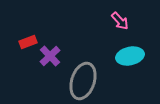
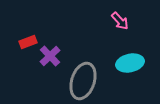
cyan ellipse: moved 7 px down
